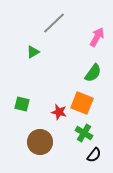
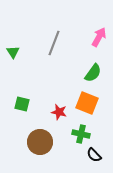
gray line: moved 20 px down; rotated 25 degrees counterclockwise
pink arrow: moved 2 px right
green triangle: moved 20 px left; rotated 32 degrees counterclockwise
orange square: moved 5 px right
green cross: moved 3 px left, 1 px down; rotated 18 degrees counterclockwise
black semicircle: rotated 98 degrees clockwise
